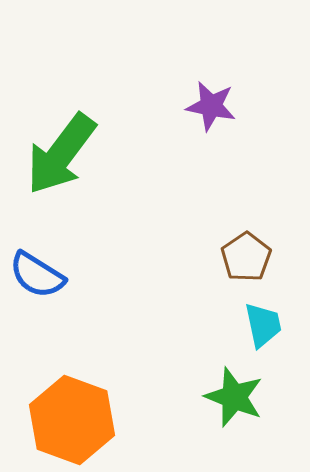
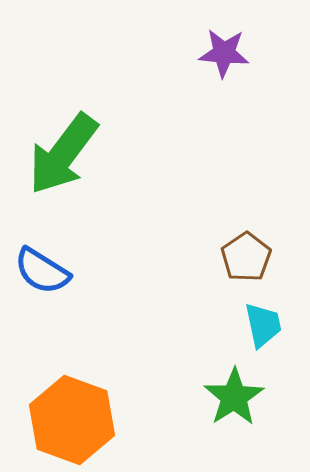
purple star: moved 13 px right, 53 px up; rotated 6 degrees counterclockwise
green arrow: moved 2 px right
blue semicircle: moved 5 px right, 4 px up
green star: rotated 18 degrees clockwise
